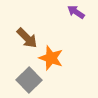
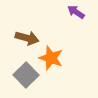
brown arrow: rotated 30 degrees counterclockwise
gray square: moved 3 px left, 5 px up
